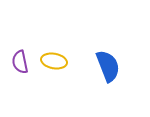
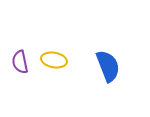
yellow ellipse: moved 1 px up
